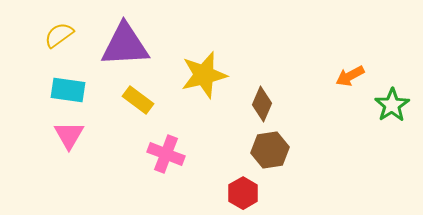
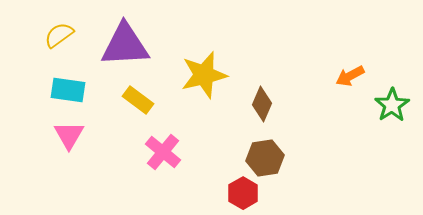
brown hexagon: moved 5 px left, 8 px down
pink cross: moved 3 px left, 2 px up; rotated 18 degrees clockwise
